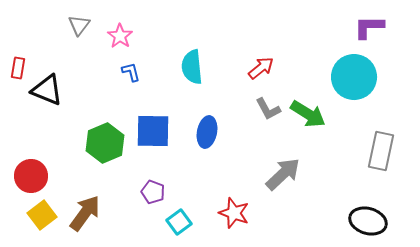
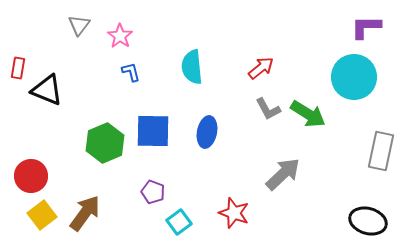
purple L-shape: moved 3 px left
